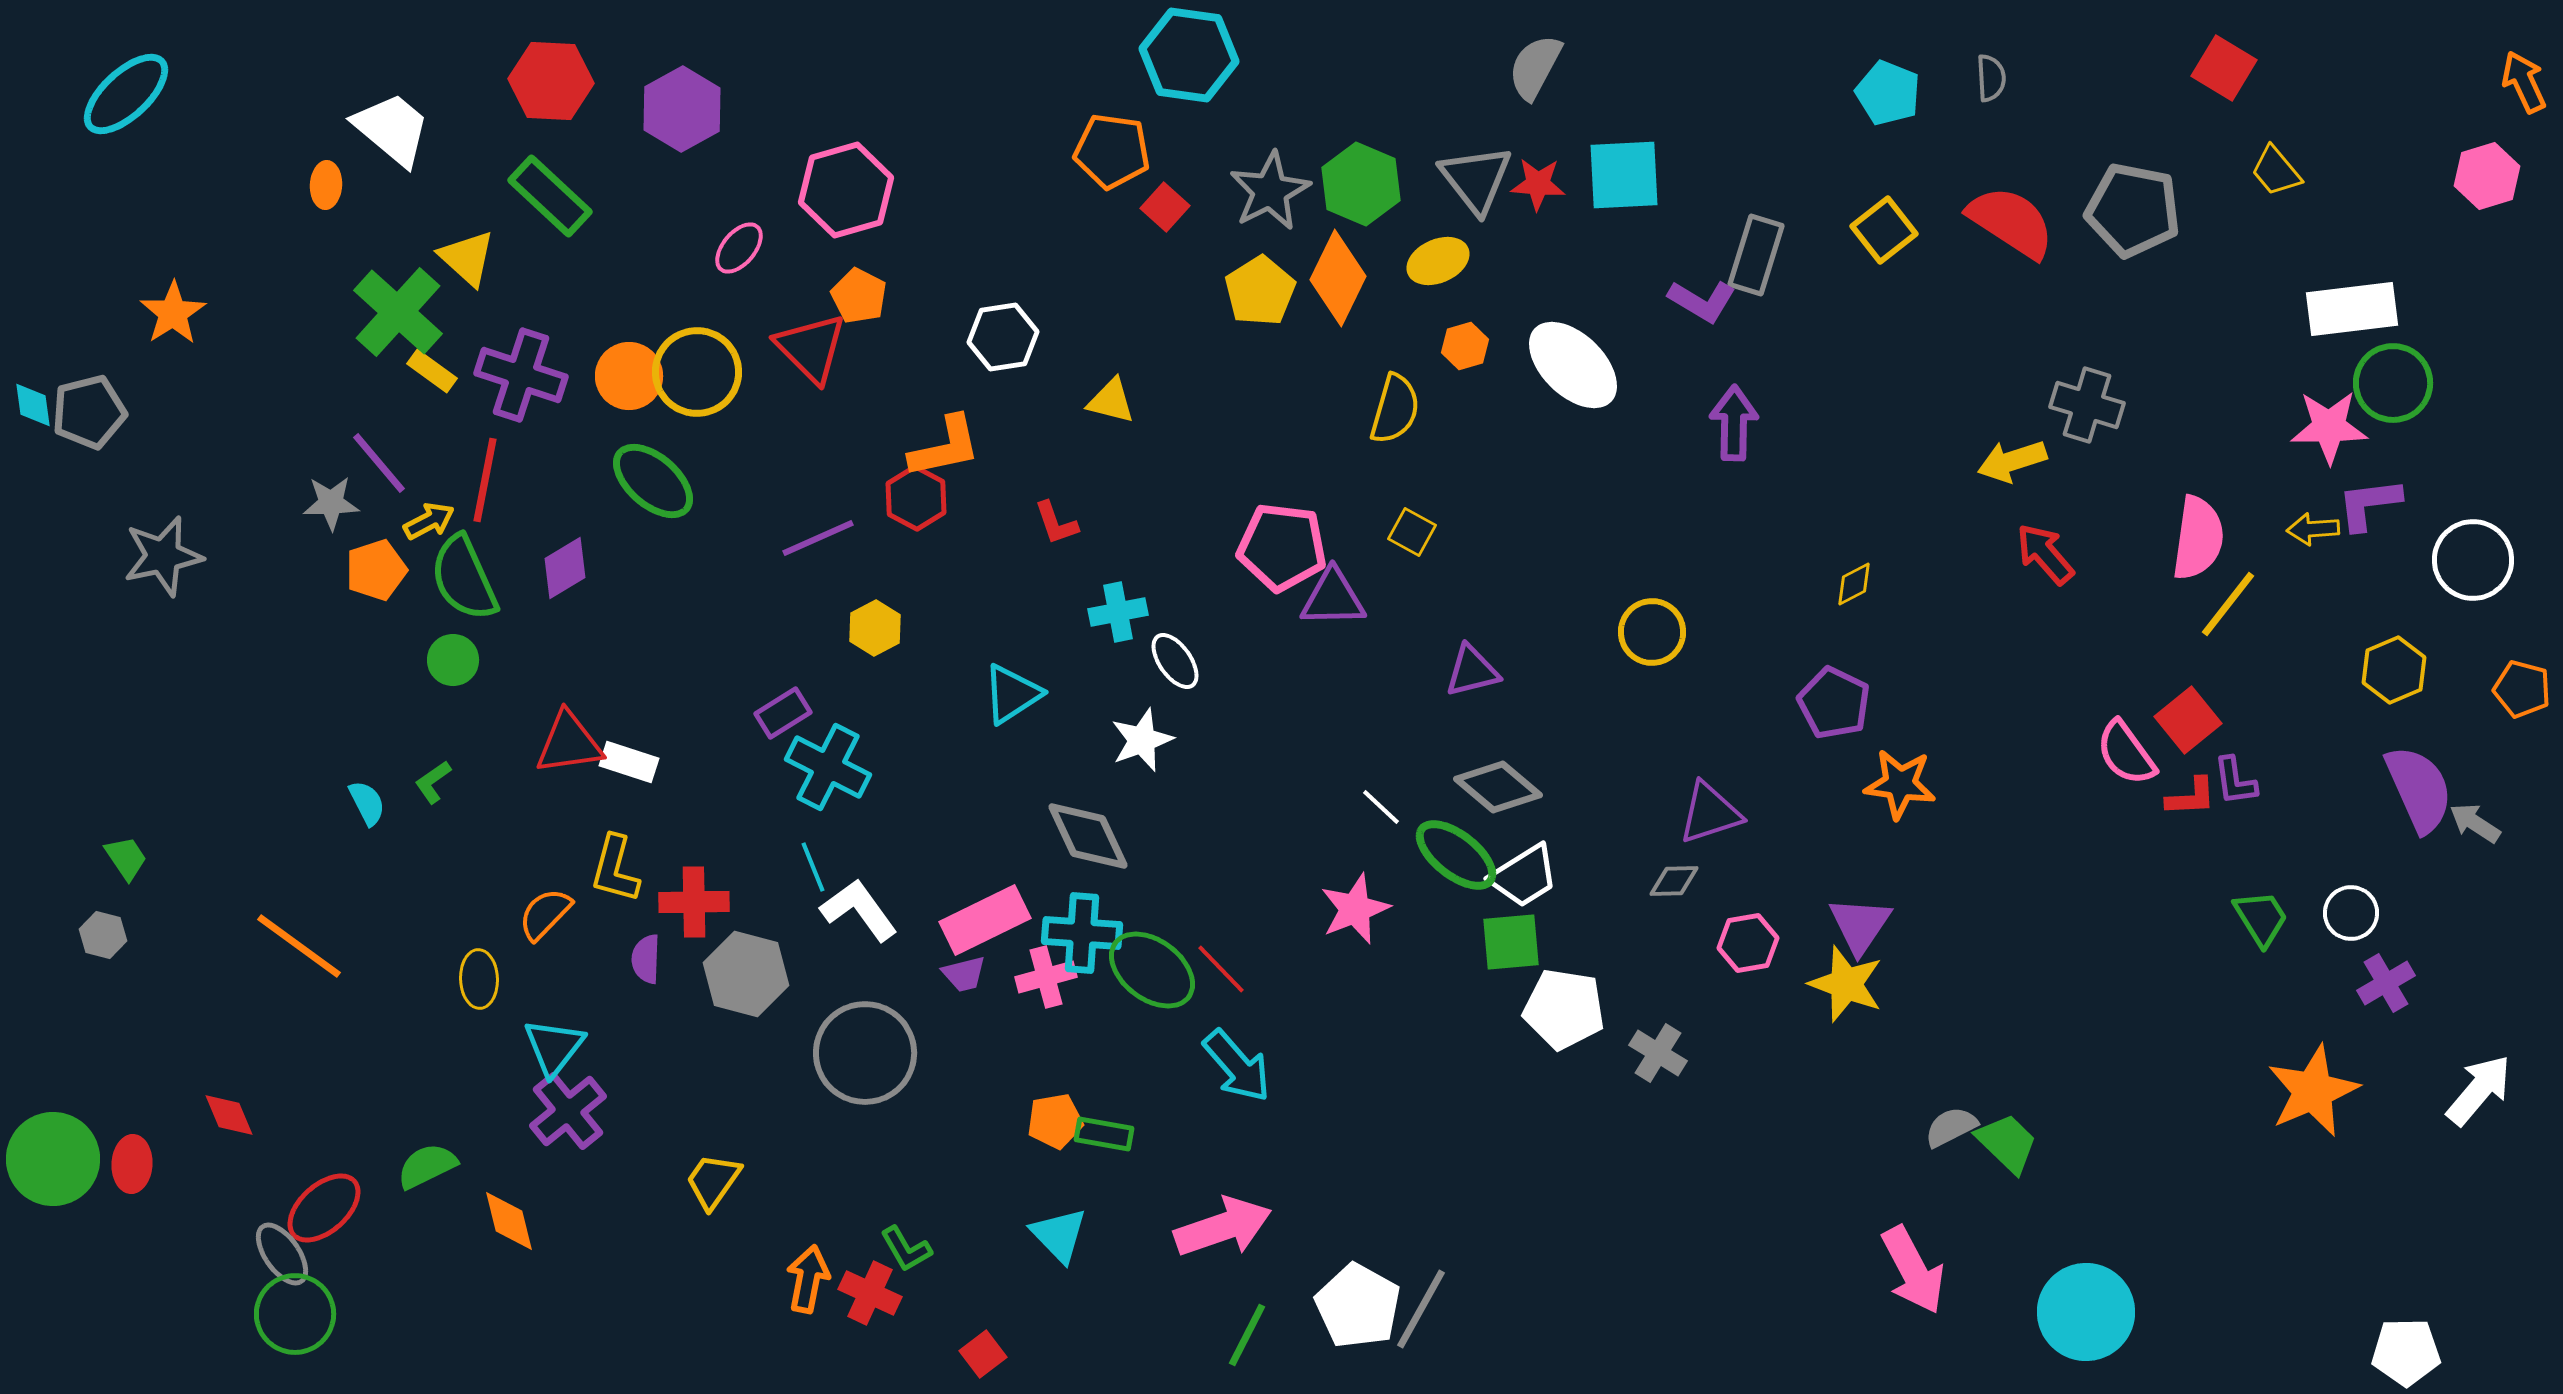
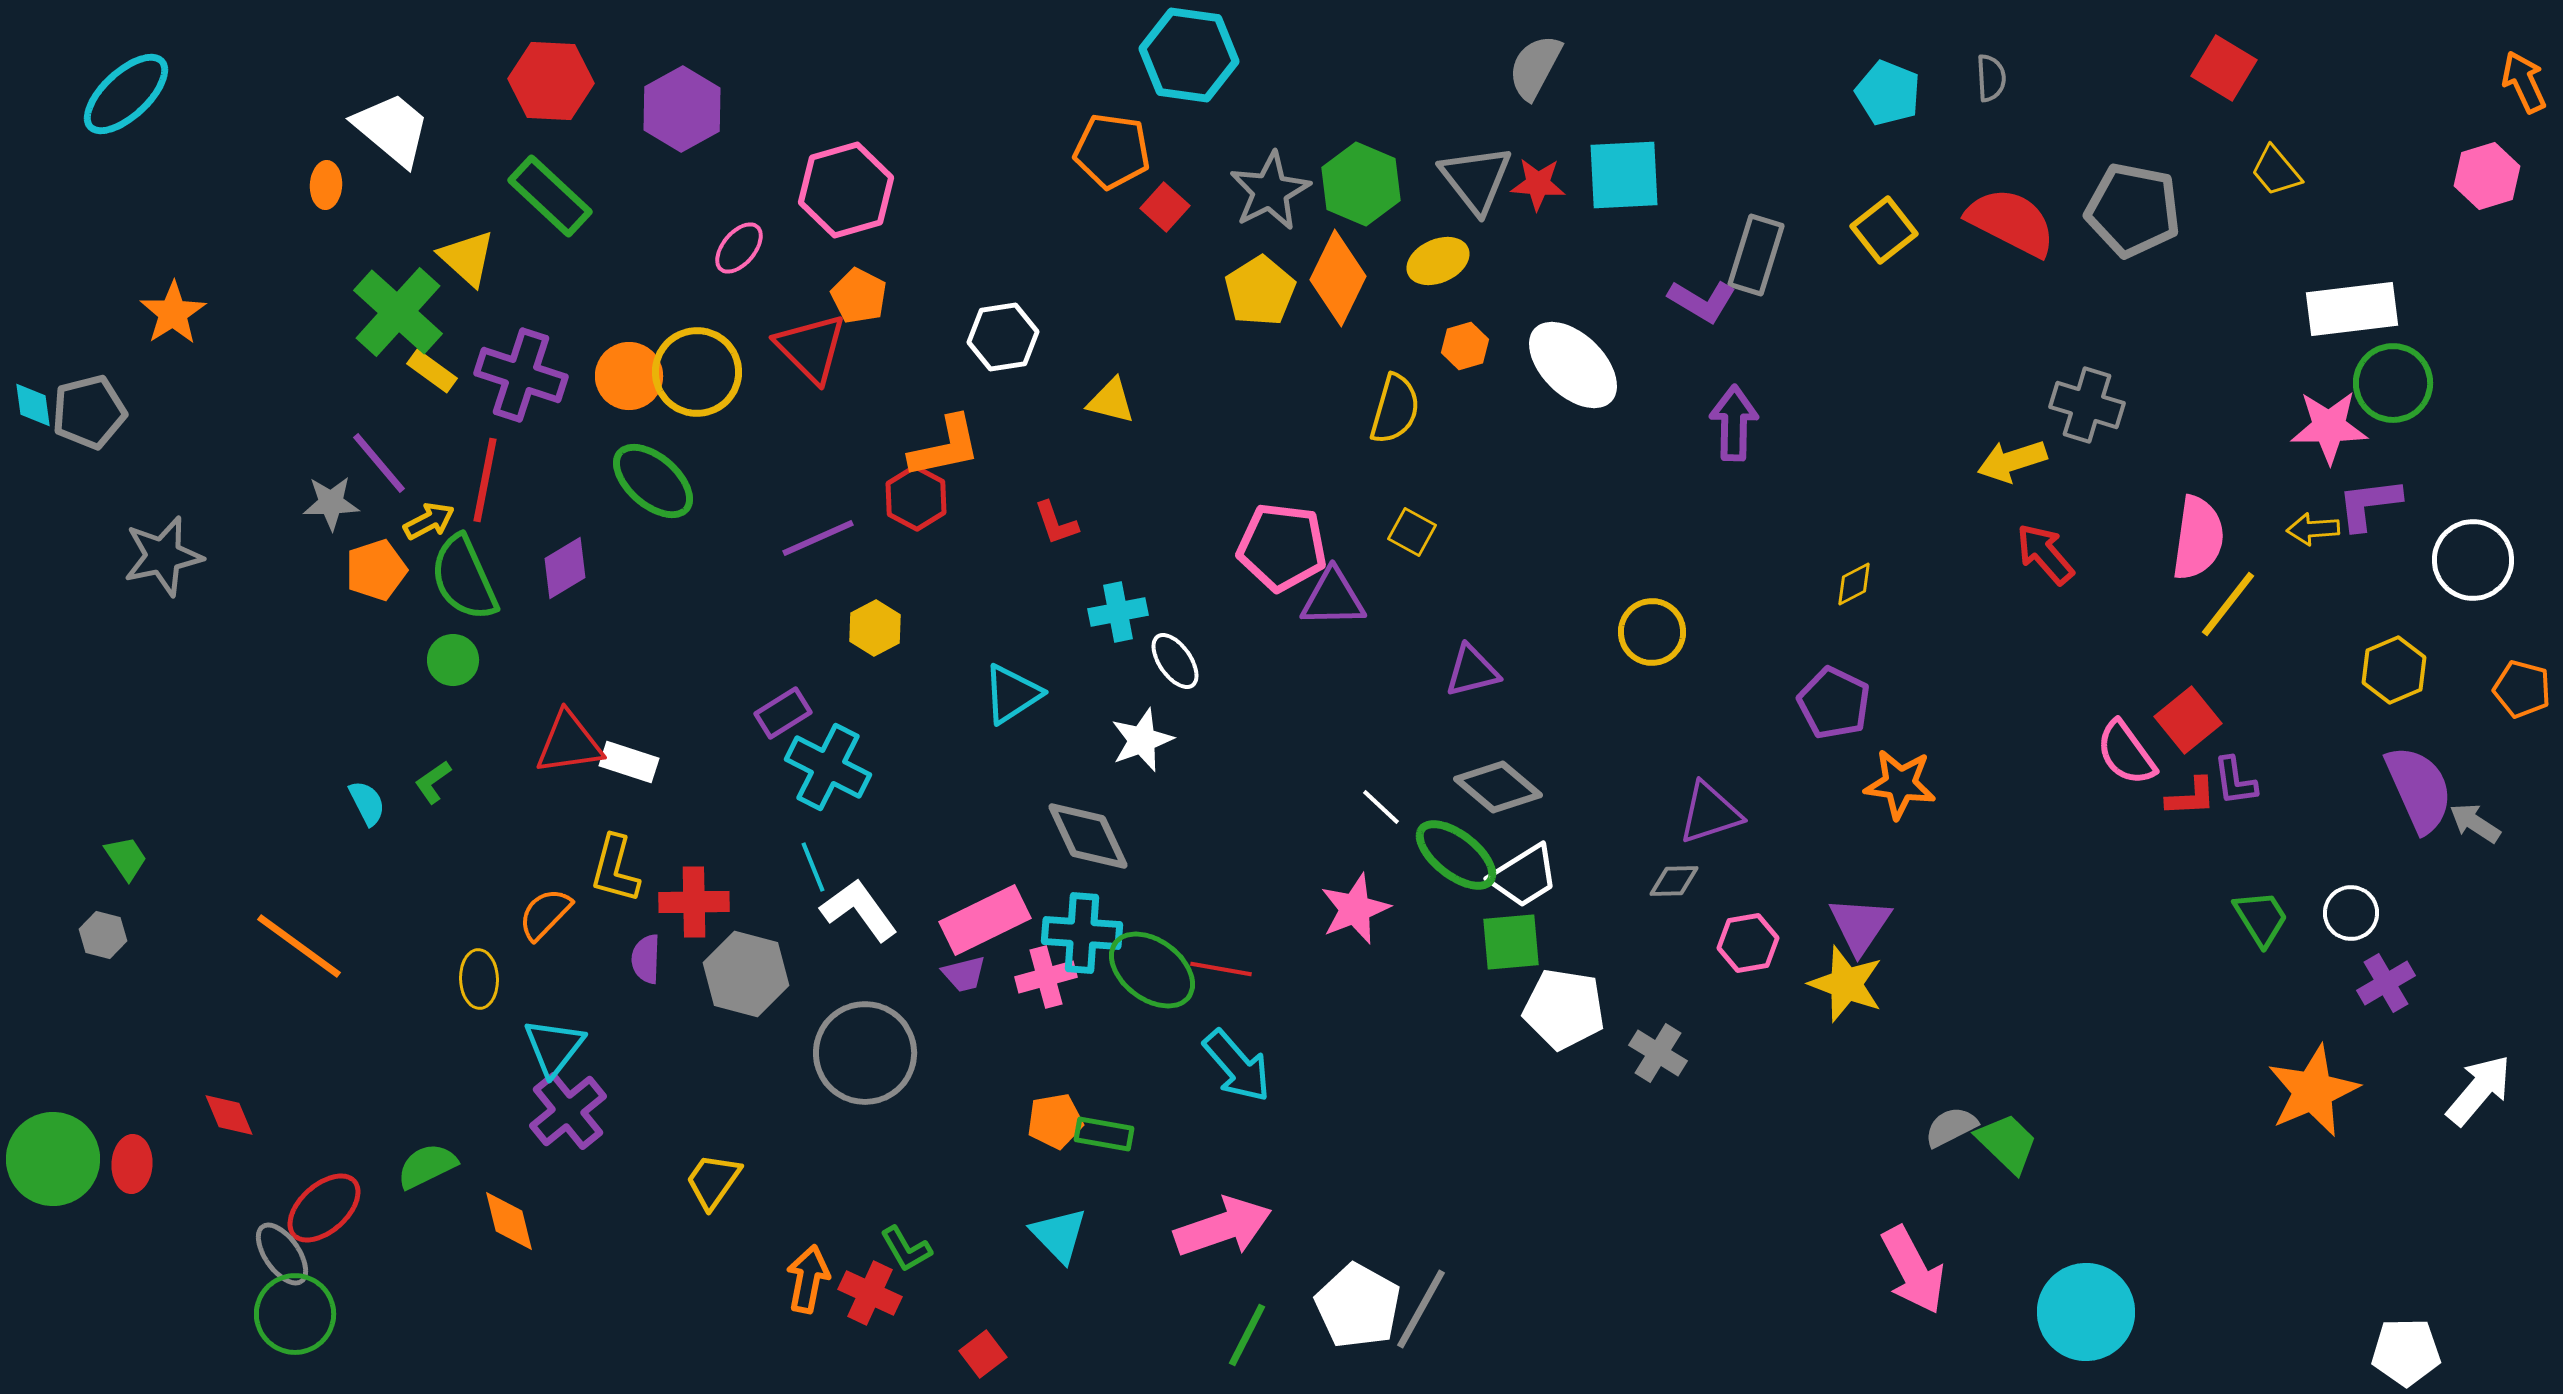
red semicircle at (2011, 222): rotated 6 degrees counterclockwise
red line at (1221, 969): rotated 36 degrees counterclockwise
